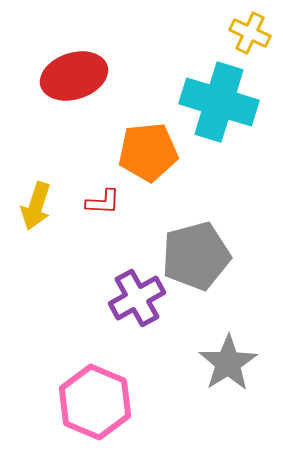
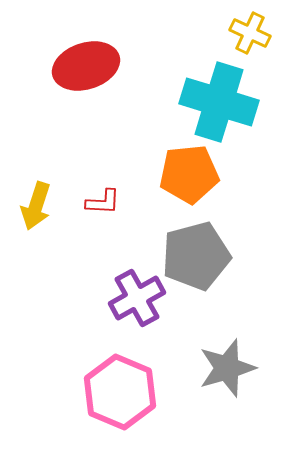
red ellipse: moved 12 px right, 10 px up
orange pentagon: moved 41 px right, 22 px down
gray star: moved 1 px left, 5 px down; rotated 16 degrees clockwise
pink hexagon: moved 25 px right, 10 px up
